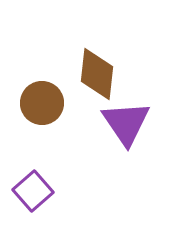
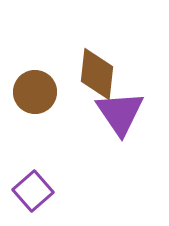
brown circle: moved 7 px left, 11 px up
purple triangle: moved 6 px left, 10 px up
